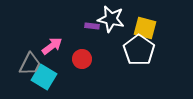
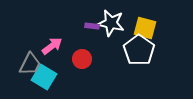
white star: moved 4 px down
